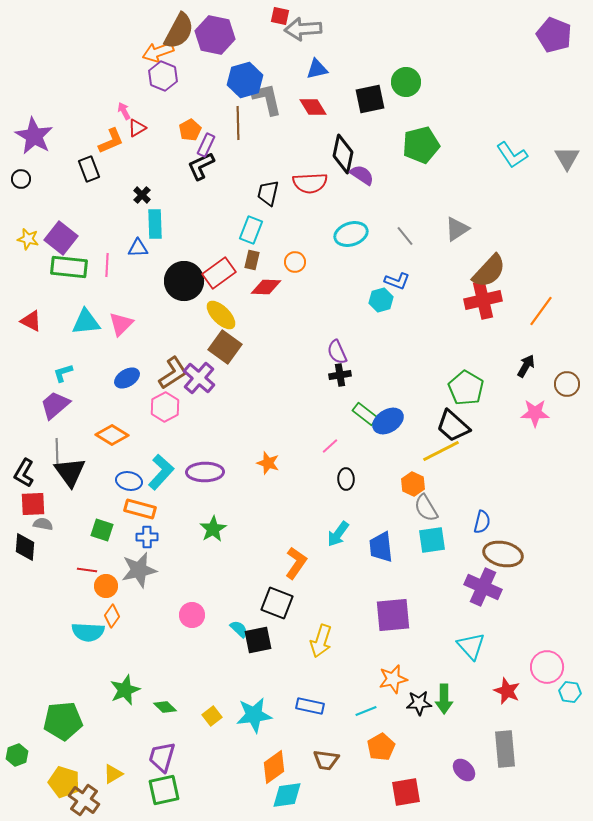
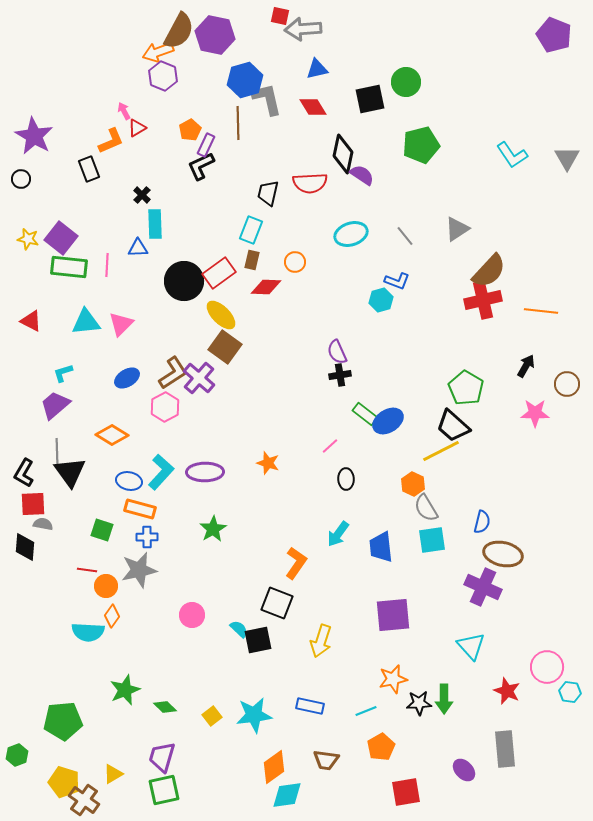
orange line at (541, 311): rotated 60 degrees clockwise
